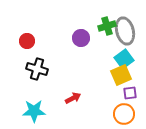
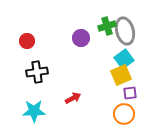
black cross: moved 3 px down; rotated 25 degrees counterclockwise
